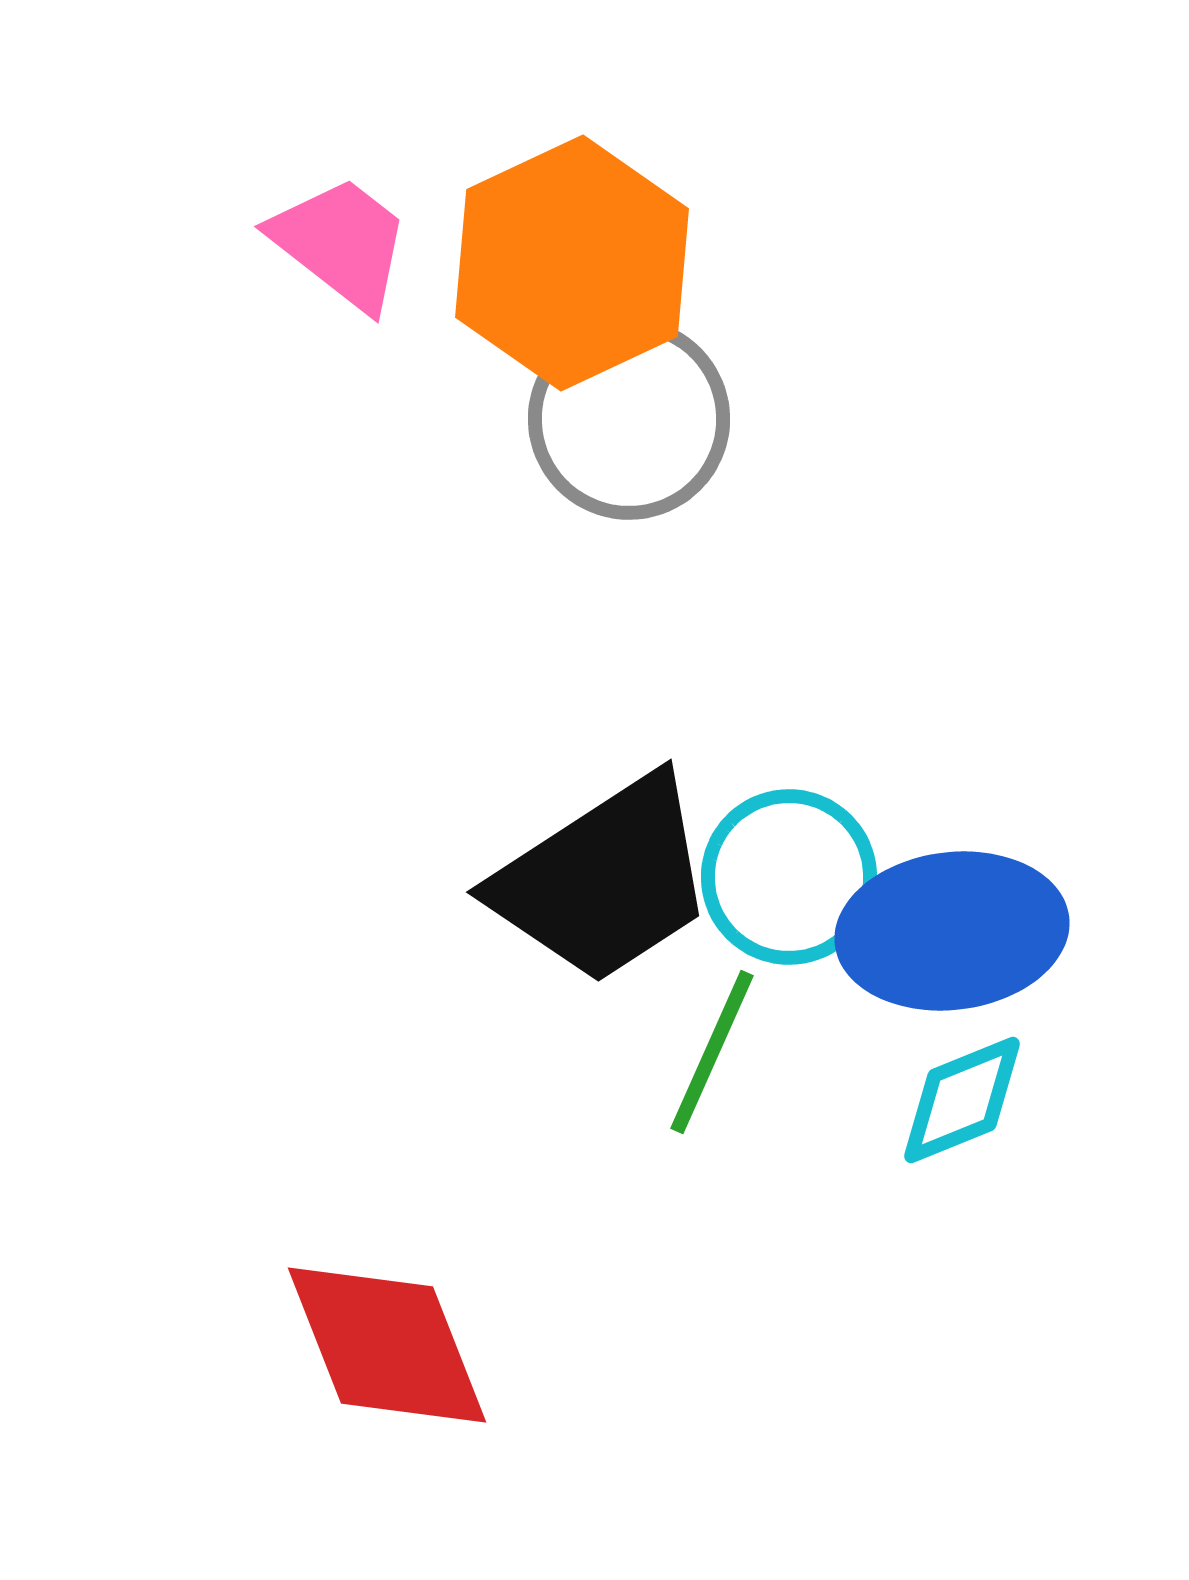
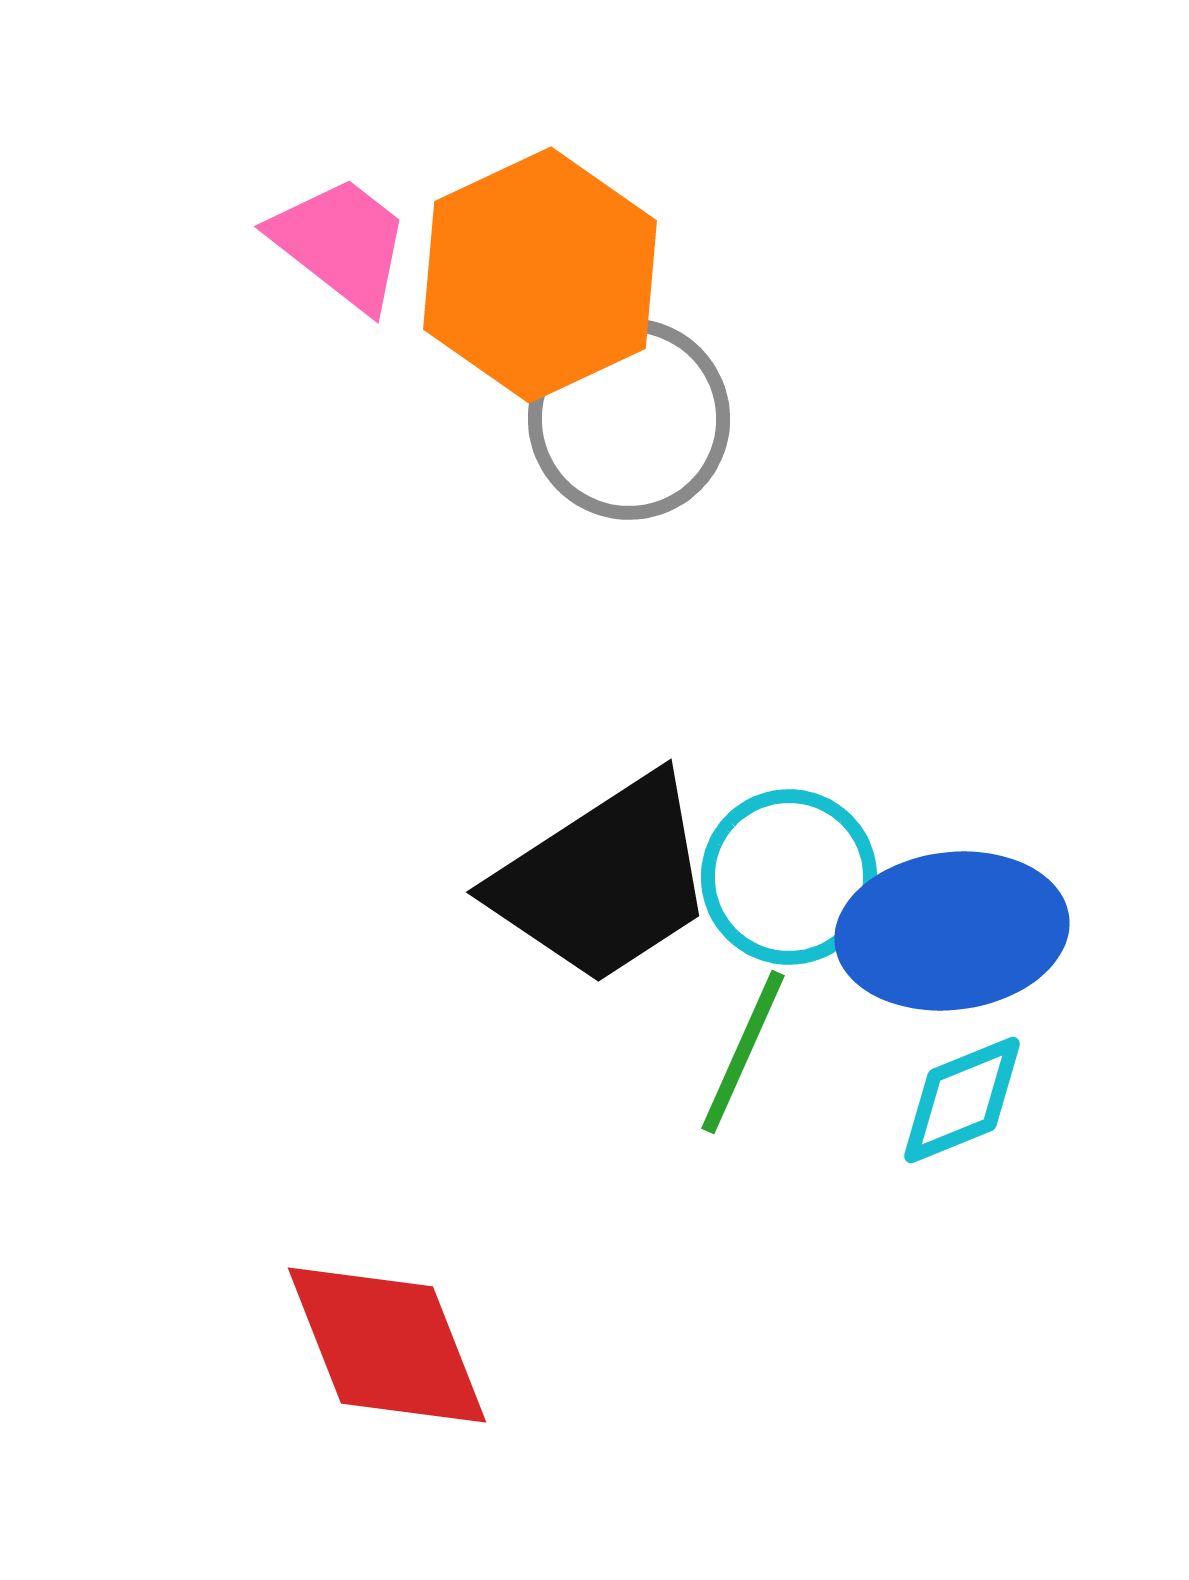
orange hexagon: moved 32 px left, 12 px down
green line: moved 31 px right
